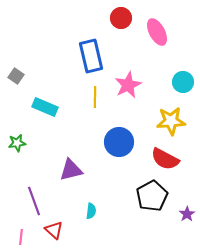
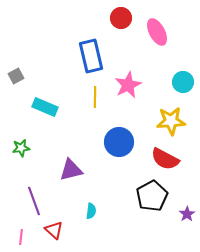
gray square: rotated 28 degrees clockwise
green star: moved 4 px right, 5 px down
